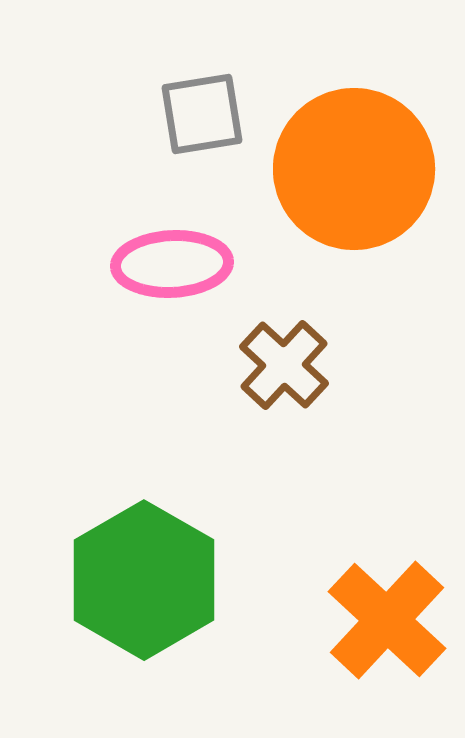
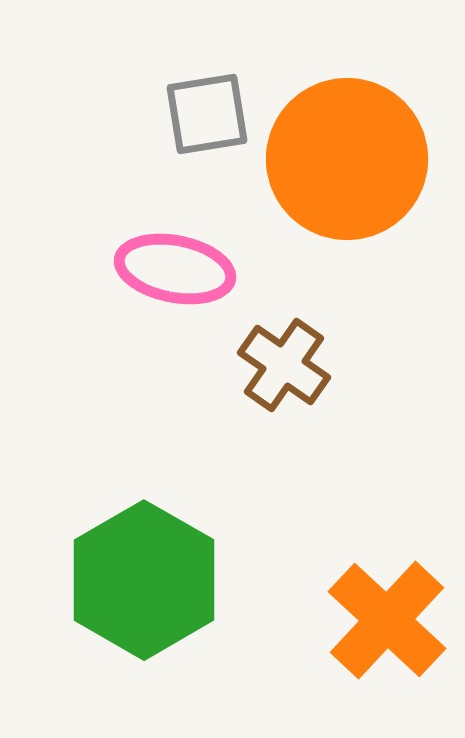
gray square: moved 5 px right
orange circle: moved 7 px left, 10 px up
pink ellipse: moved 3 px right, 5 px down; rotated 14 degrees clockwise
brown cross: rotated 8 degrees counterclockwise
